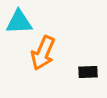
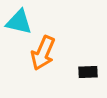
cyan triangle: rotated 16 degrees clockwise
